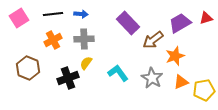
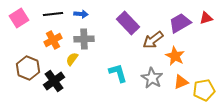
orange star: rotated 24 degrees counterclockwise
yellow semicircle: moved 14 px left, 4 px up
cyan L-shape: rotated 20 degrees clockwise
black cross: moved 14 px left, 3 px down; rotated 15 degrees counterclockwise
